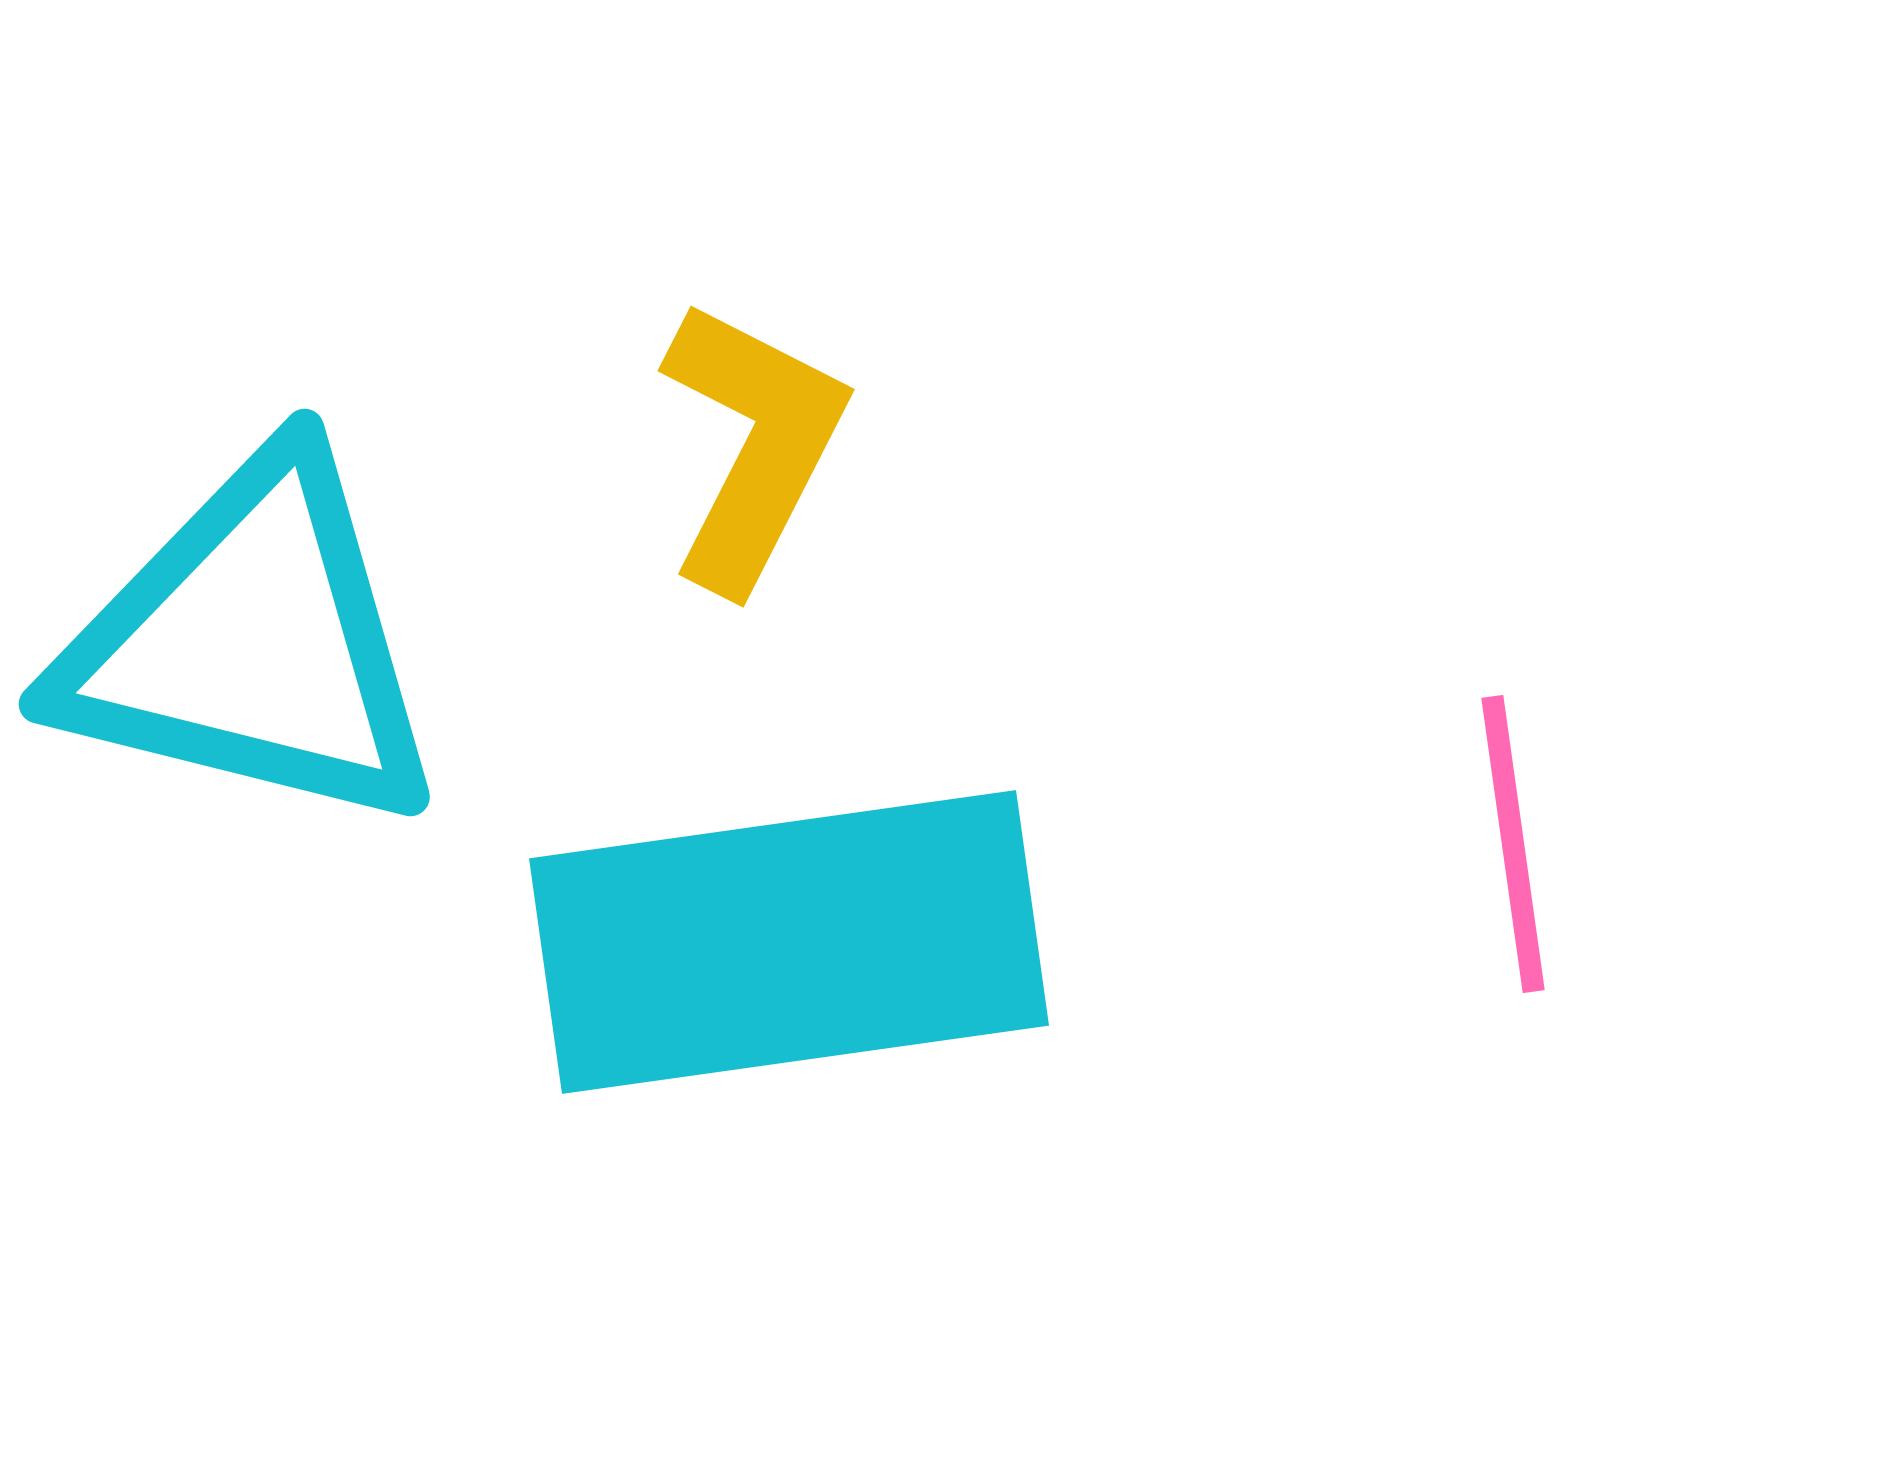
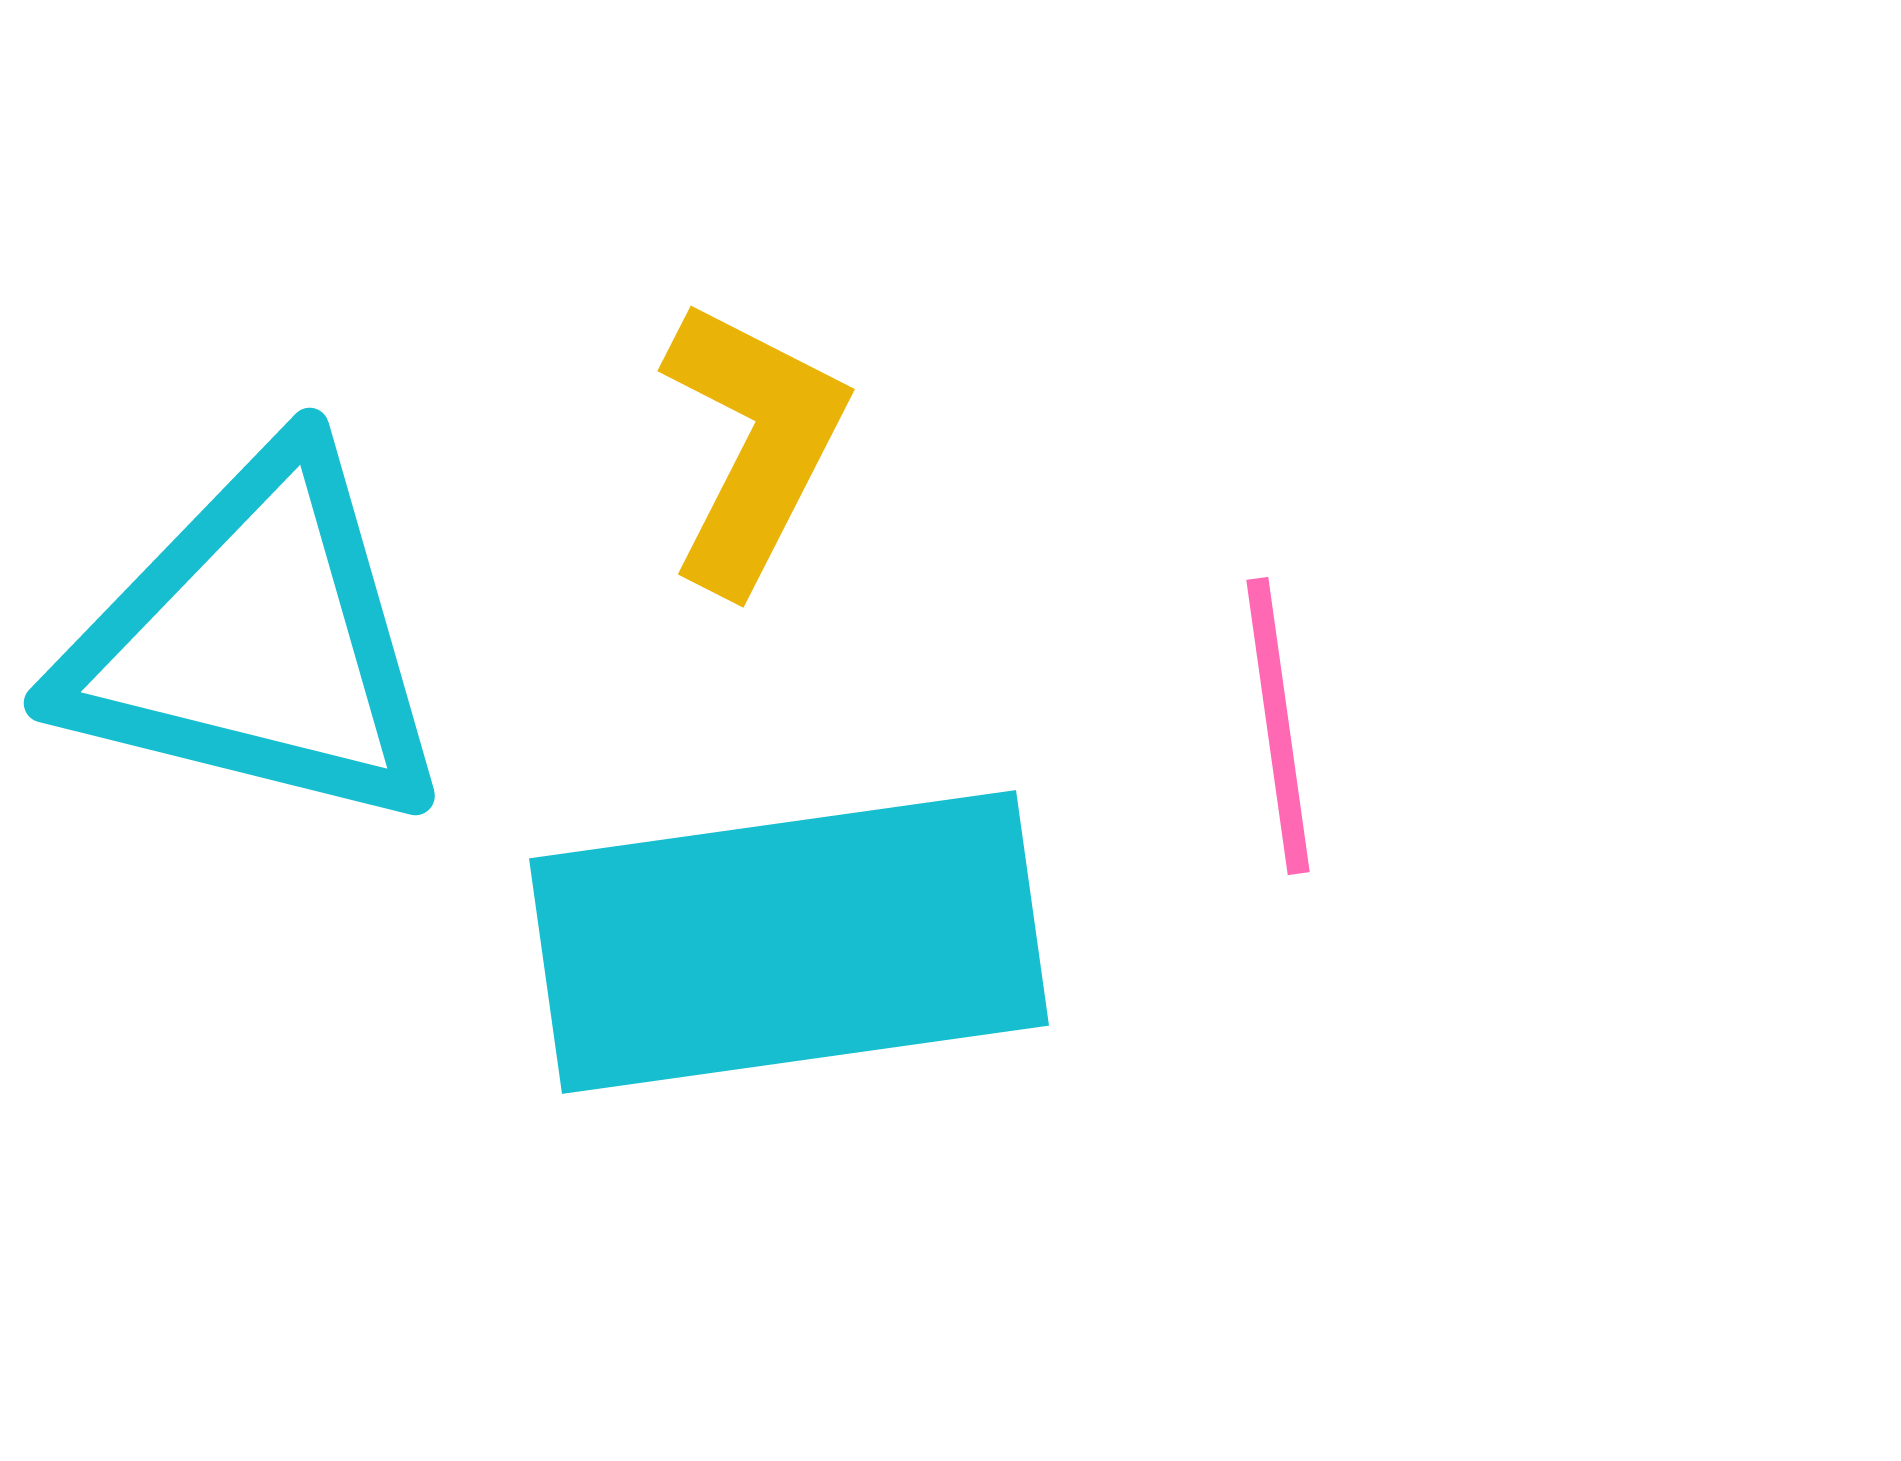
cyan triangle: moved 5 px right, 1 px up
pink line: moved 235 px left, 118 px up
